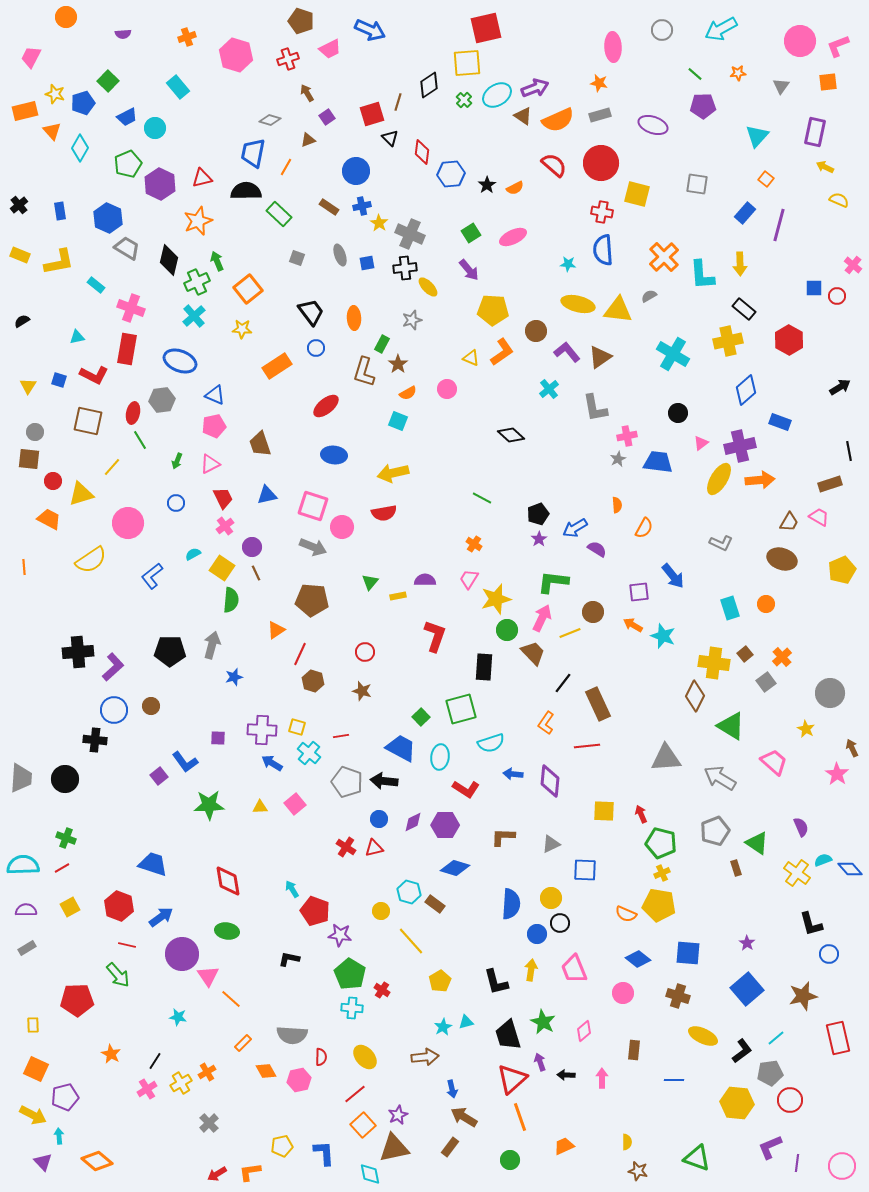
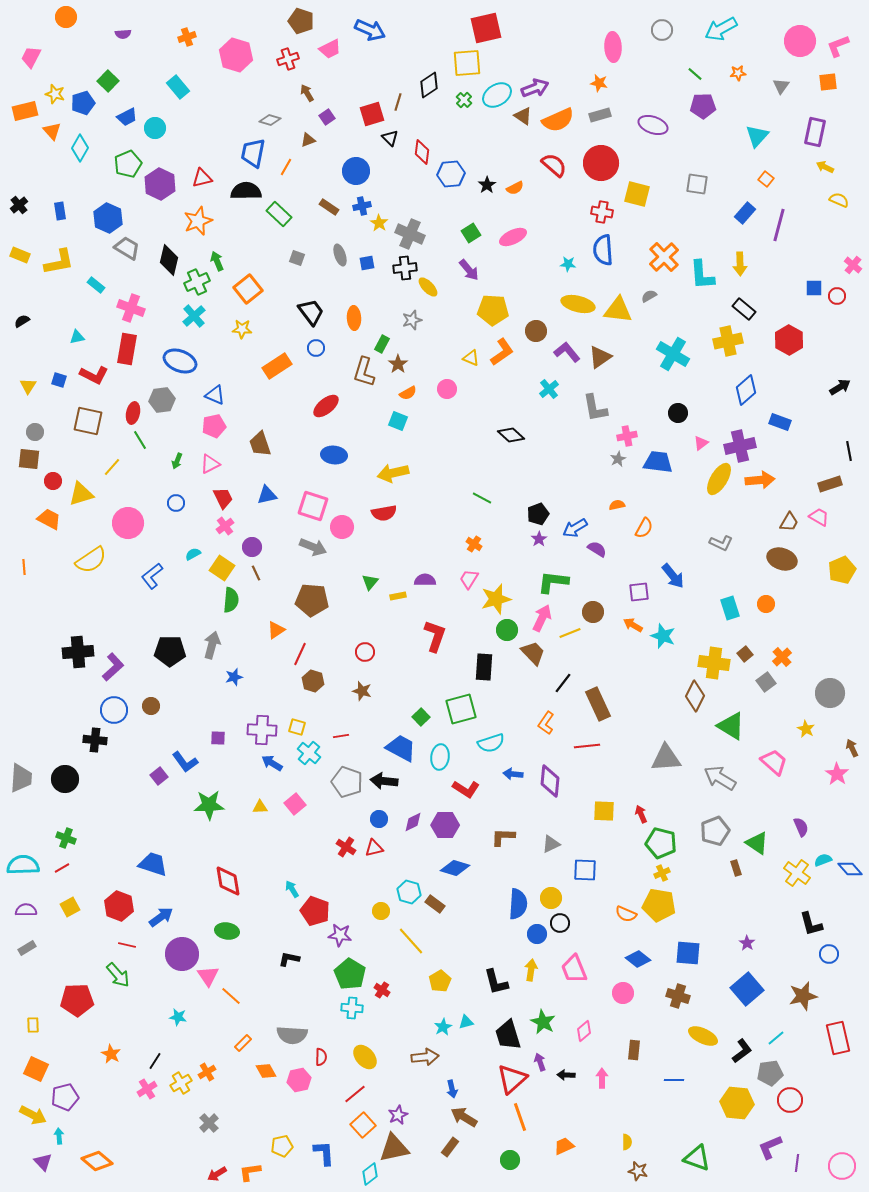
orange semicircle at (617, 505): rotated 98 degrees counterclockwise
blue semicircle at (511, 904): moved 7 px right
orange line at (231, 999): moved 3 px up
cyan diamond at (370, 1174): rotated 65 degrees clockwise
